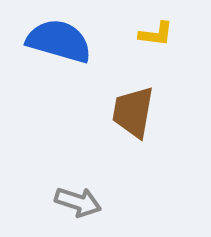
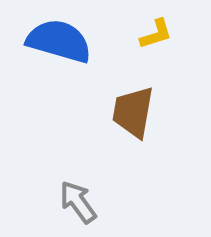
yellow L-shape: rotated 24 degrees counterclockwise
gray arrow: rotated 144 degrees counterclockwise
